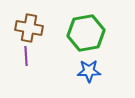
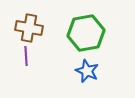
blue star: moved 2 px left; rotated 25 degrees clockwise
